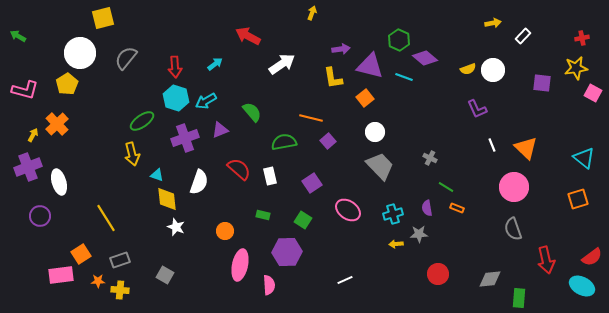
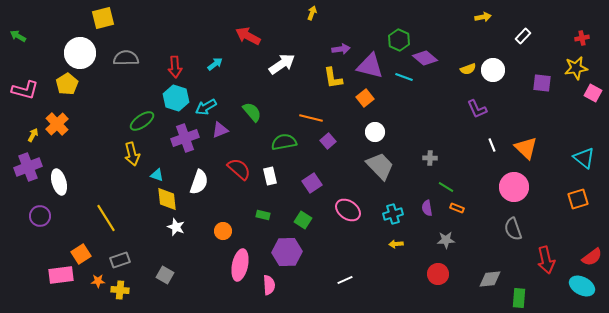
yellow arrow at (493, 23): moved 10 px left, 6 px up
gray semicircle at (126, 58): rotated 50 degrees clockwise
cyan arrow at (206, 101): moved 6 px down
gray cross at (430, 158): rotated 24 degrees counterclockwise
orange circle at (225, 231): moved 2 px left
gray star at (419, 234): moved 27 px right, 6 px down
